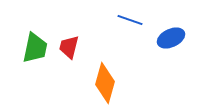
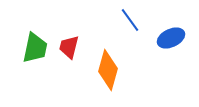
blue line: rotated 35 degrees clockwise
orange diamond: moved 3 px right, 13 px up
